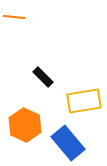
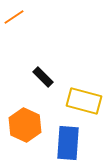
orange line: rotated 40 degrees counterclockwise
yellow rectangle: rotated 24 degrees clockwise
blue rectangle: rotated 44 degrees clockwise
